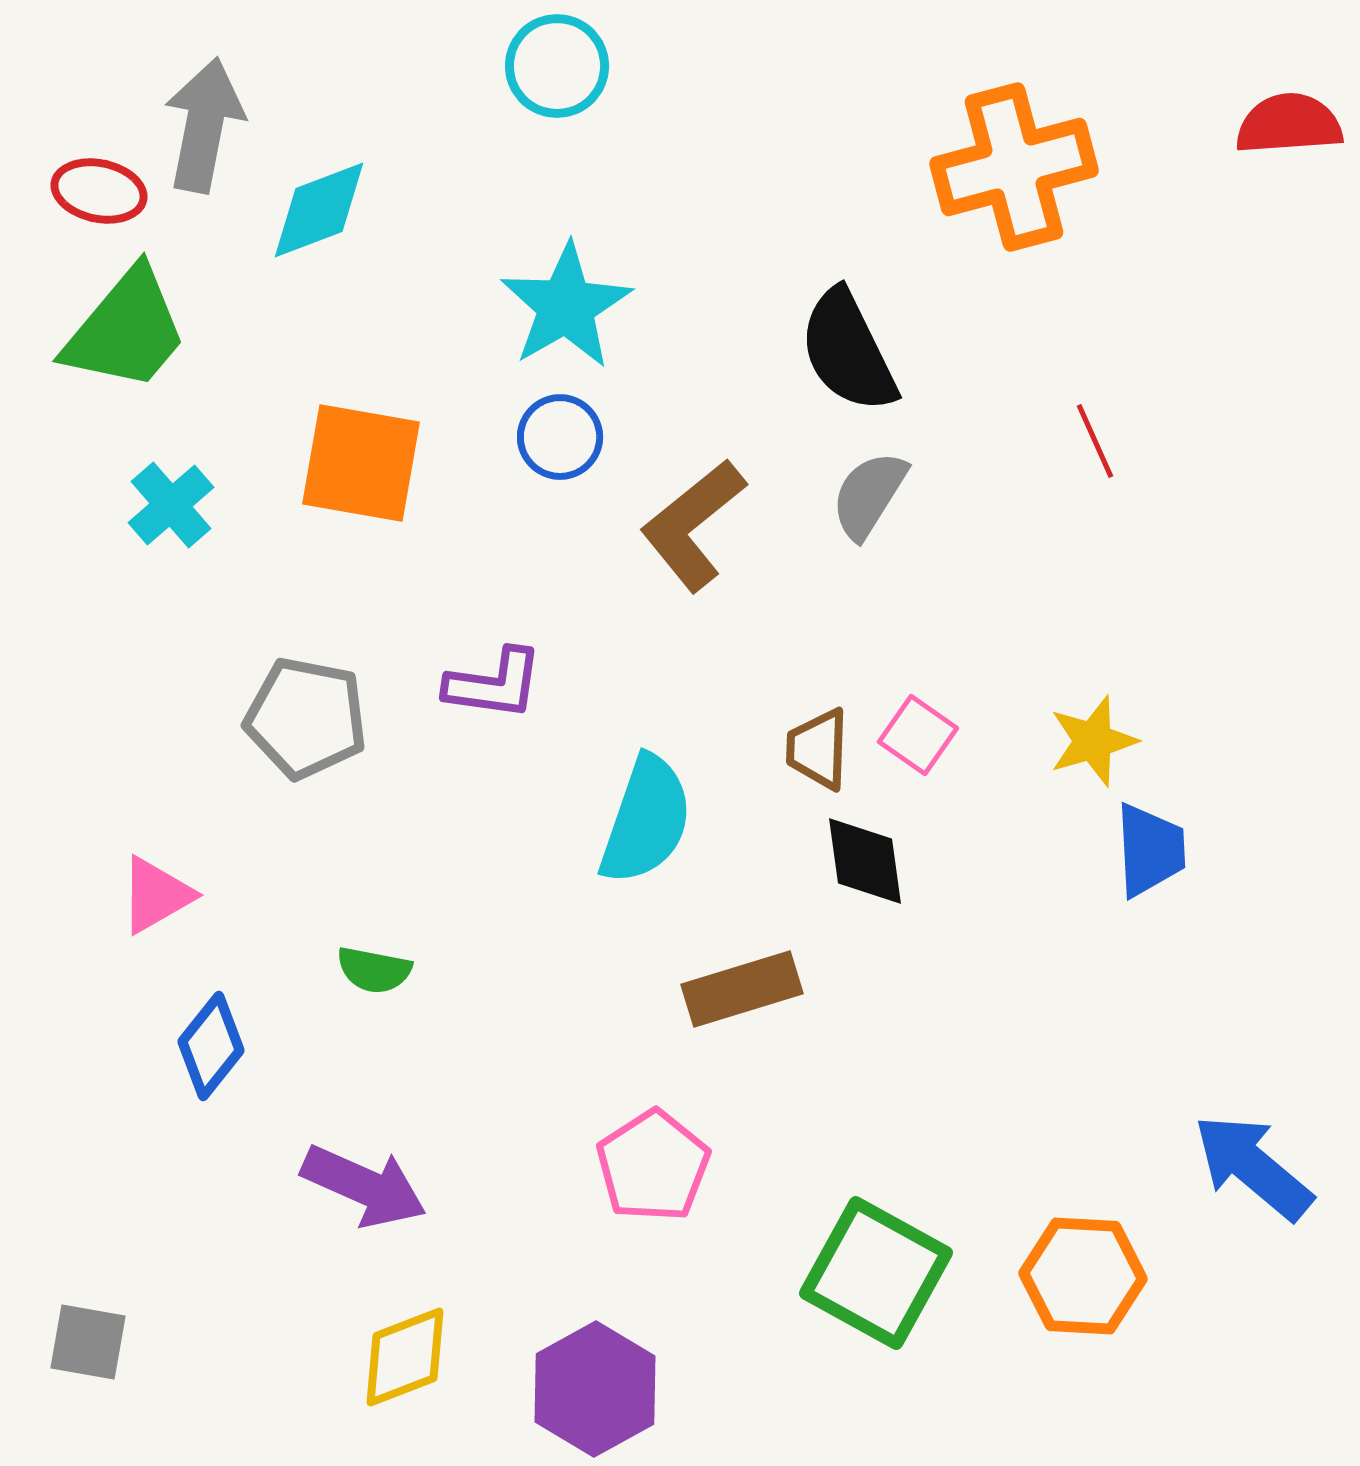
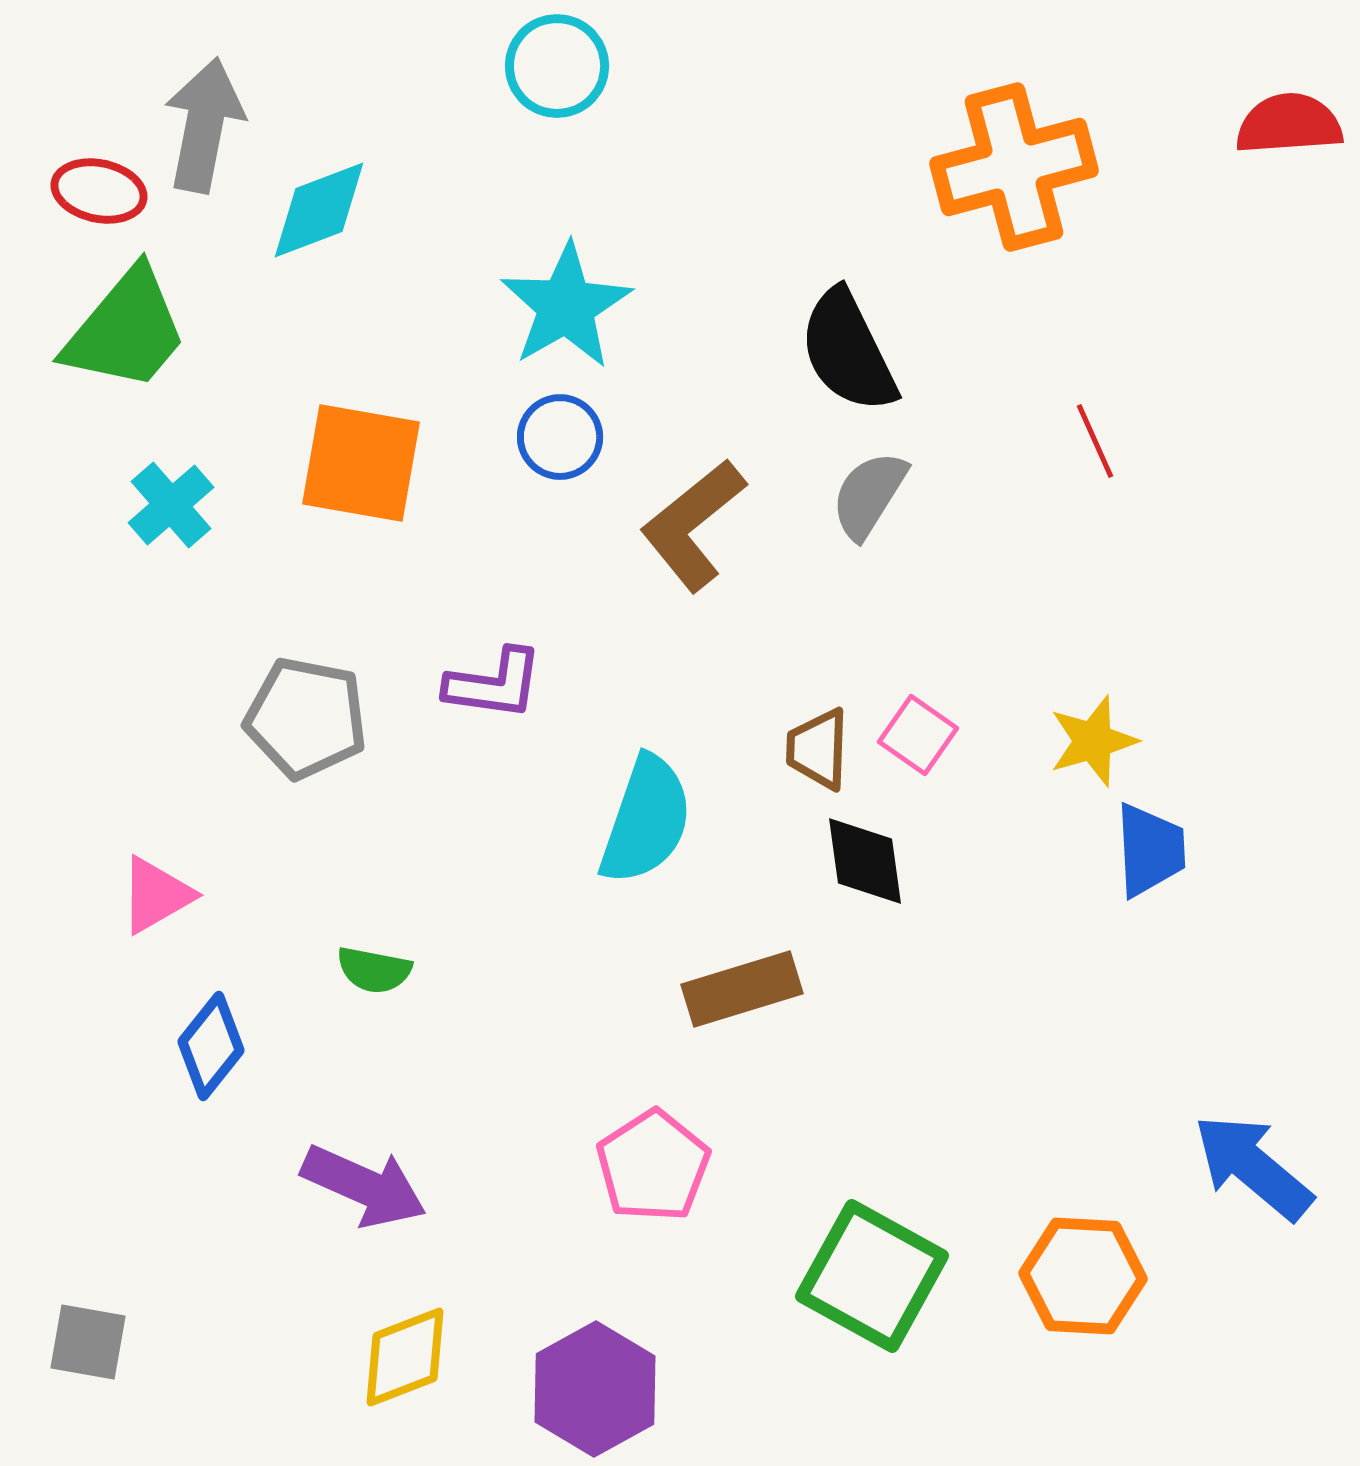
green square: moved 4 px left, 3 px down
